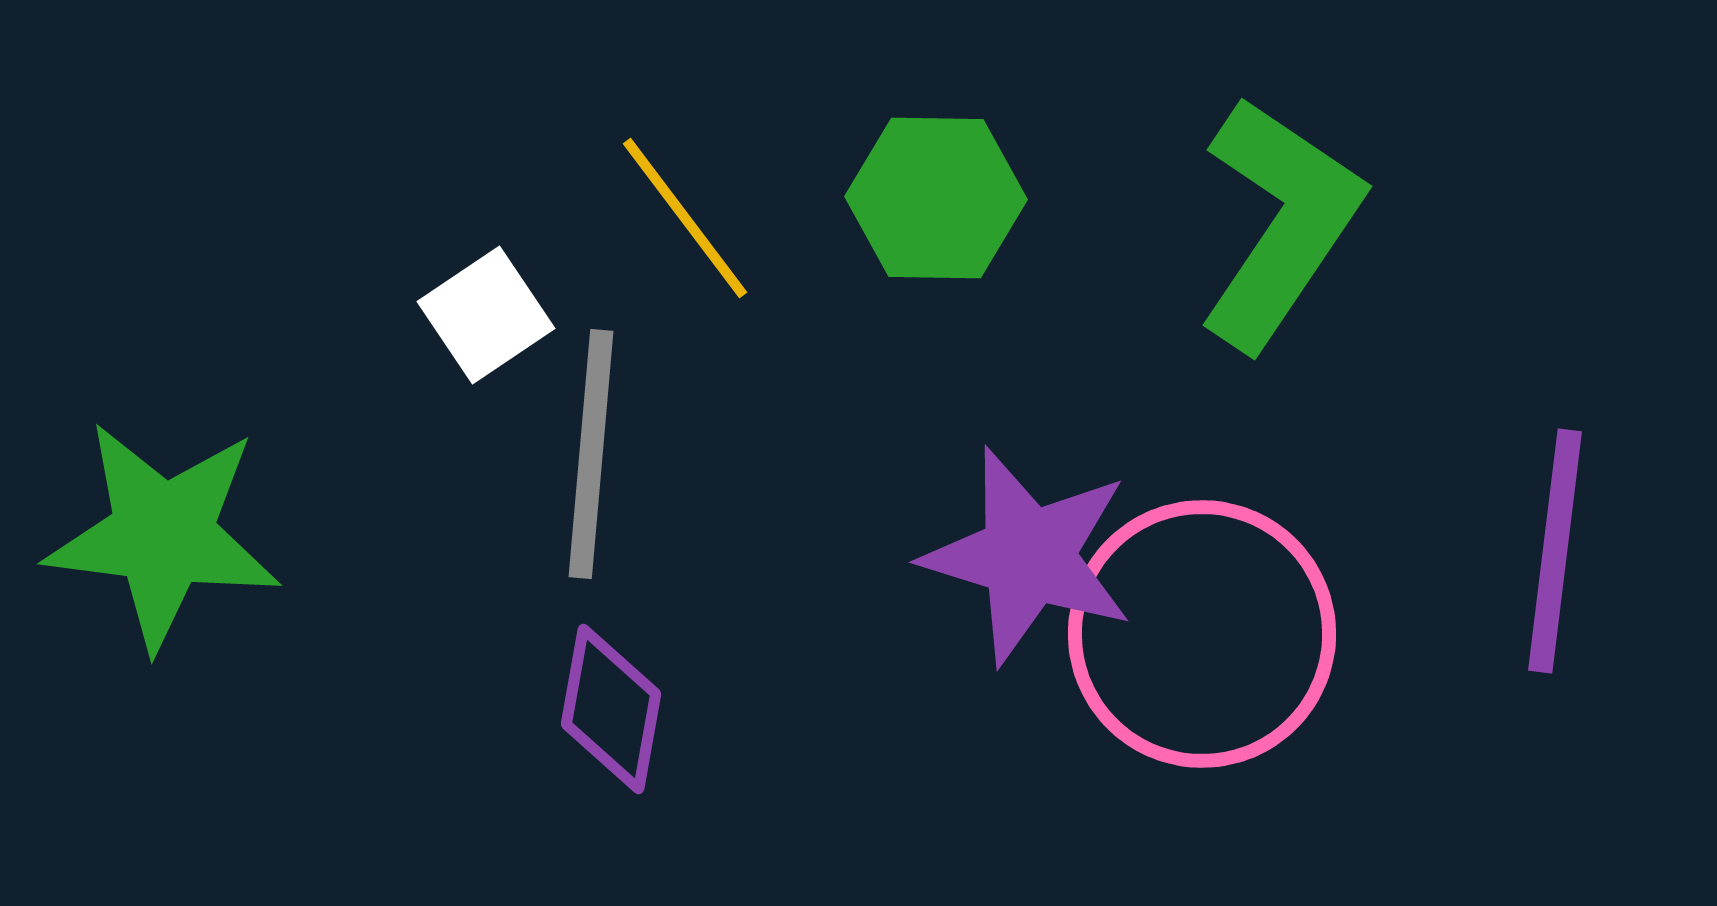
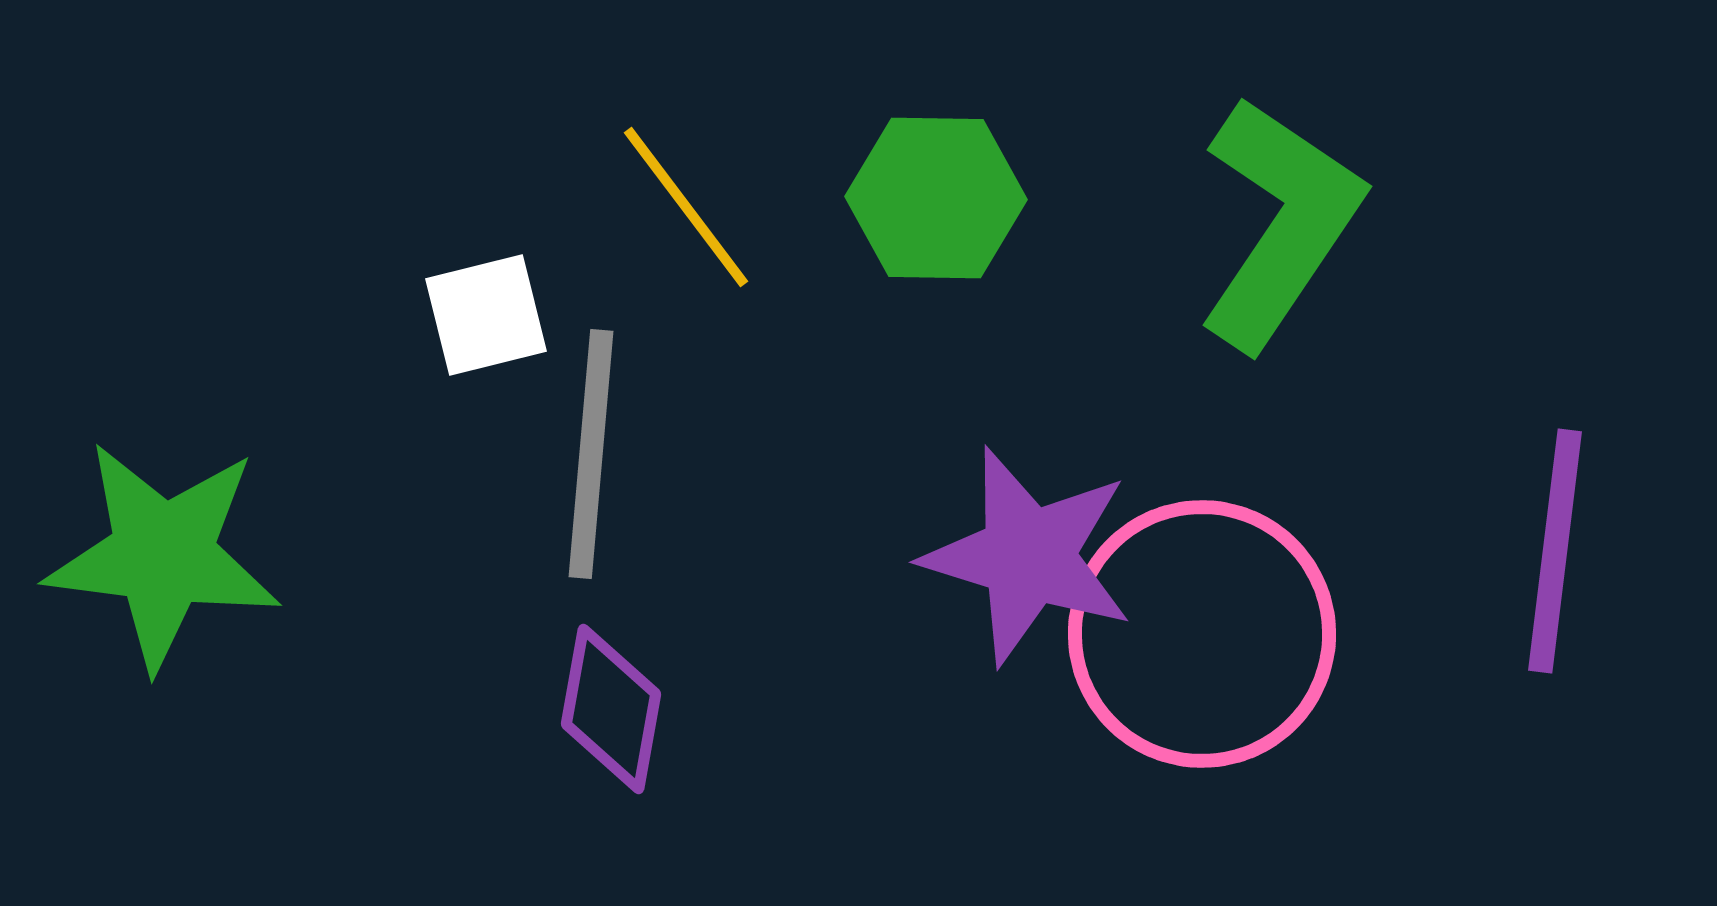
yellow line: moved 1 px right, 11 px up
white square: rotated 20 degrees clockwise
green star: moved 20 px down
